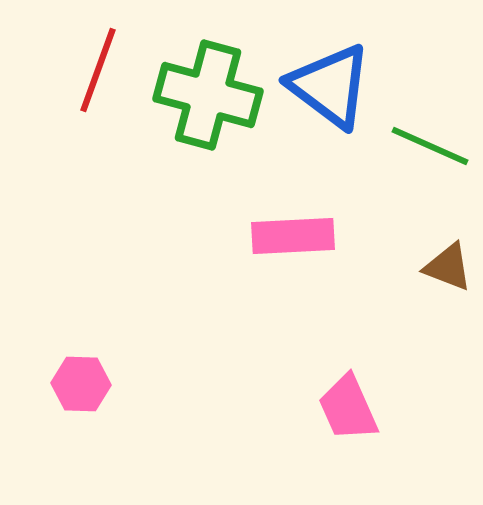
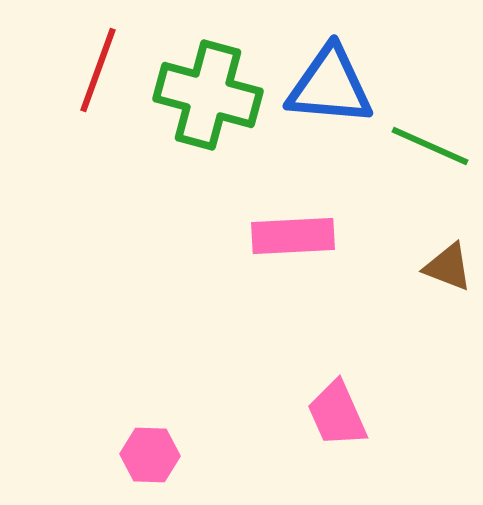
blue triangle: rotated 32 degrees counterclockwise
pink hexagon: moved 69 px right, 71 px down
pink trapezoid: moved 11 px left, 6 px down
